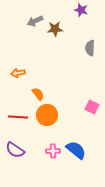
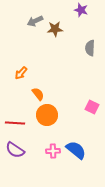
orange arrow: moved 3 px right; rotated 40 degrees counterclockwise
red line: moved 3 px left, 6 px down
